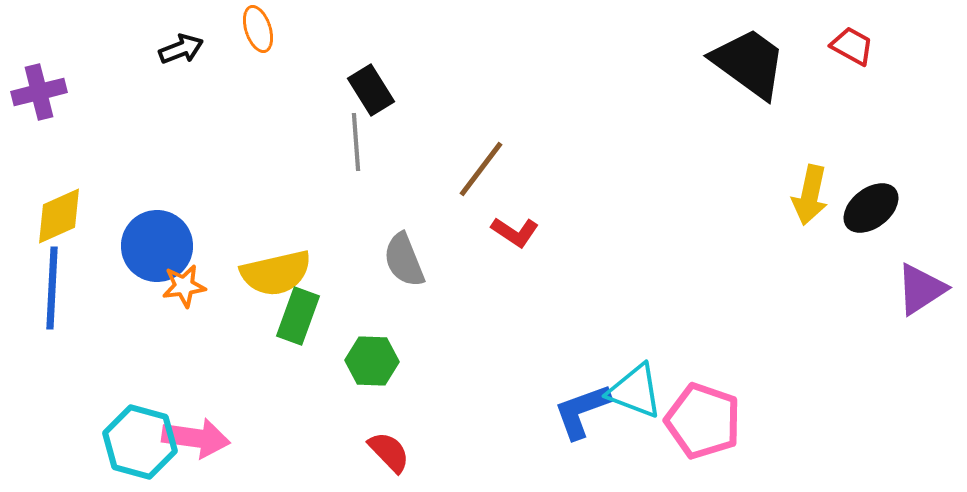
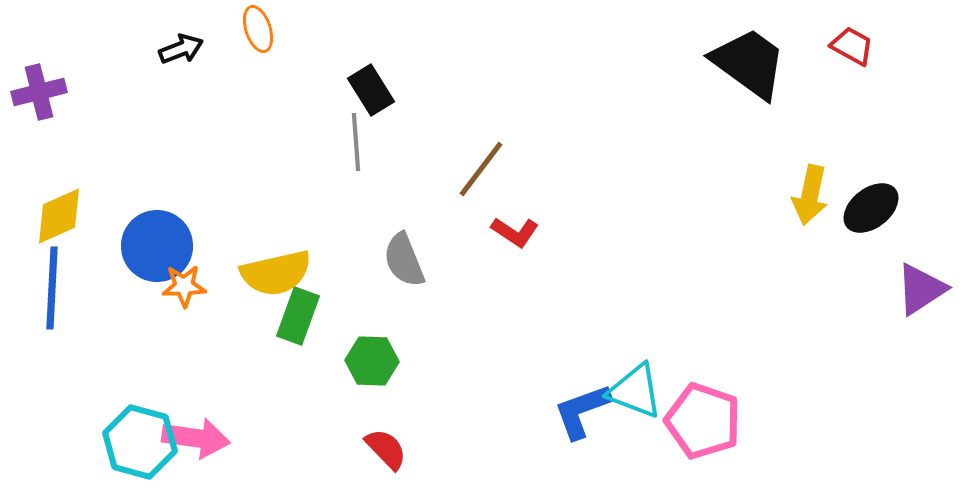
orange star: rotated 6 degrees clockwise
red semicircle: moved 3 px left, 3 px up
